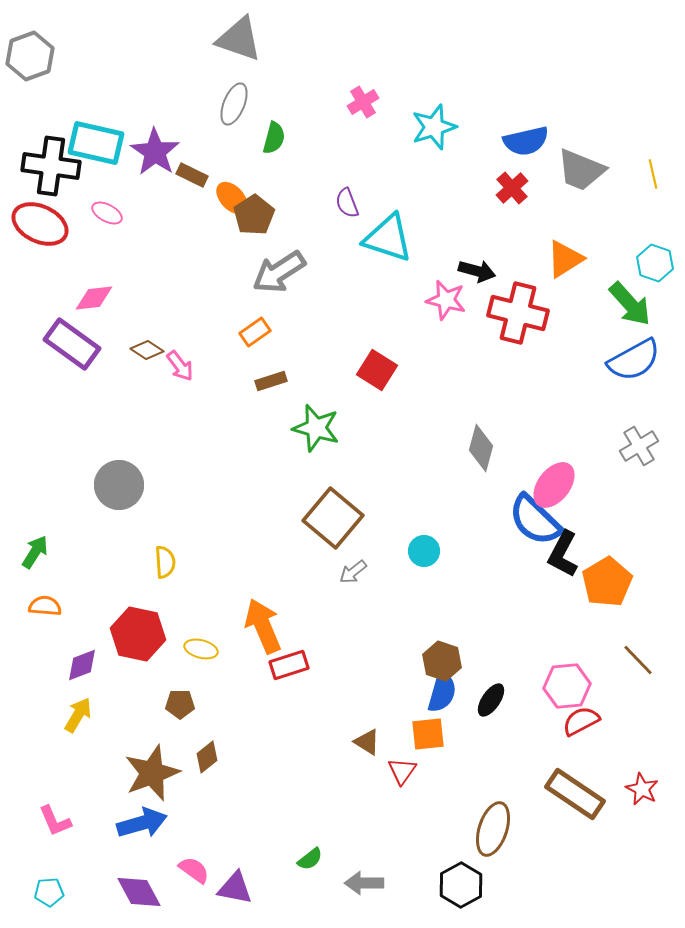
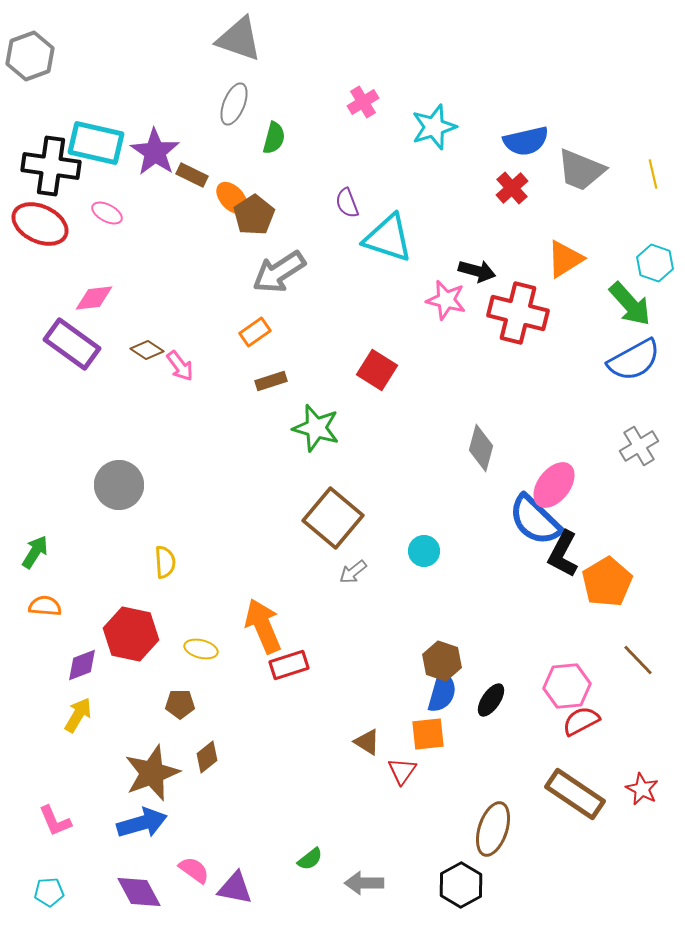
red hexagon at (138, 634): moved 7 px left
